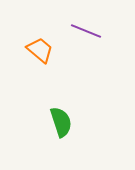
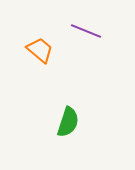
green semicircle: moved 7 px right; rotated 36 degrees clockwise
